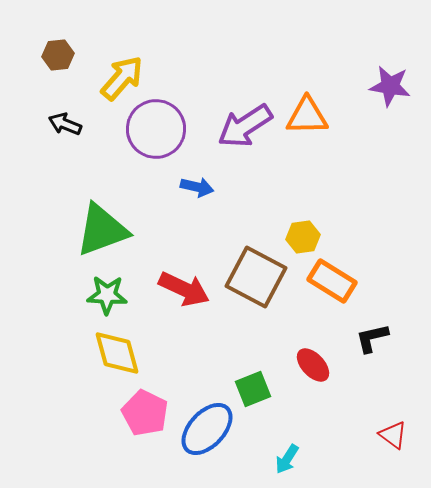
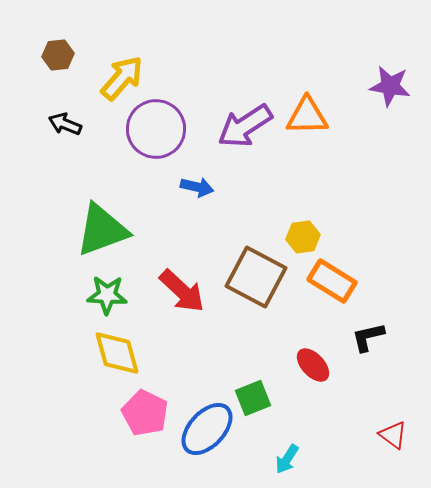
red arrow: moved 2 px left, 2 px down; rotated 18 degrees clockwise
black L-shape: moved 4 px left, 1 px up
green square: moved 9 px down
